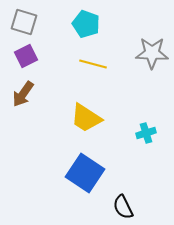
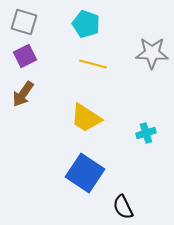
purple square: moved 1 px left
